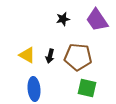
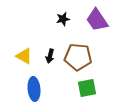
yellow triangle: moved 3 px left, 1 px down
green square: rotated 24 degrees counterclockwise
